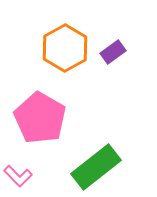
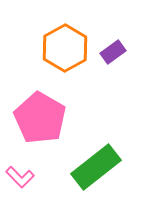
pink L-shape: moved 2 px right, 1 px down
